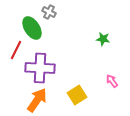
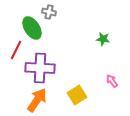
gray cross: rotated 16 degrees counterclockwise
